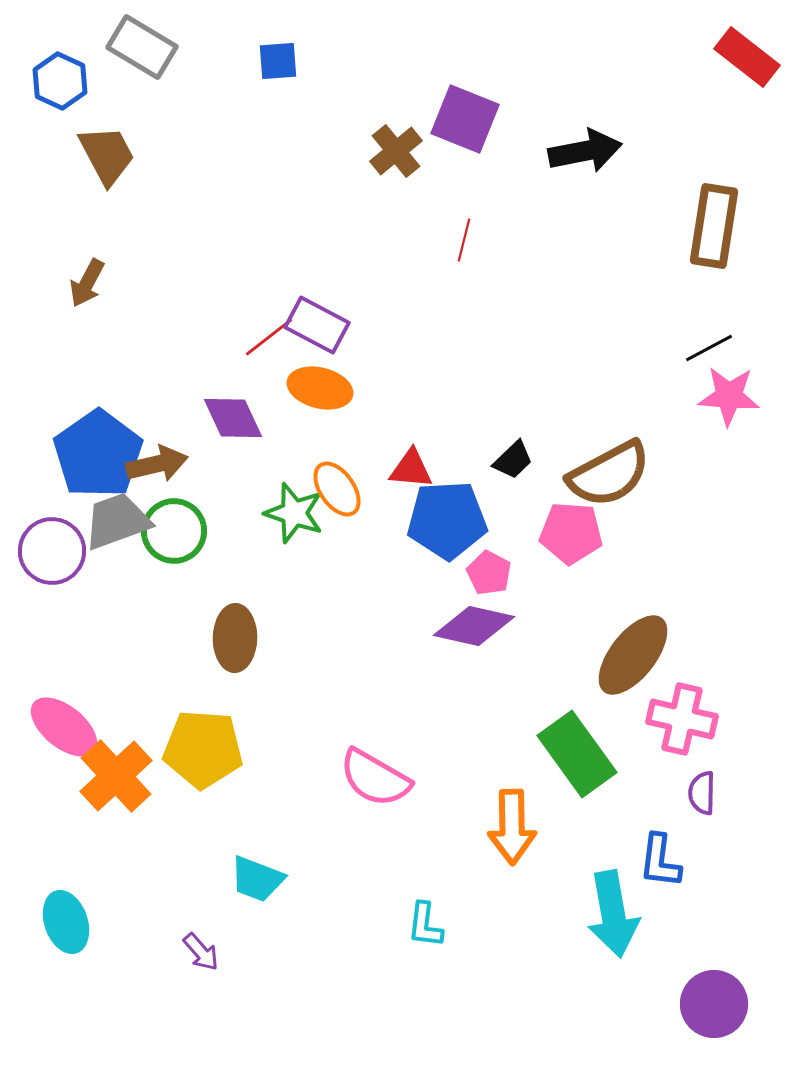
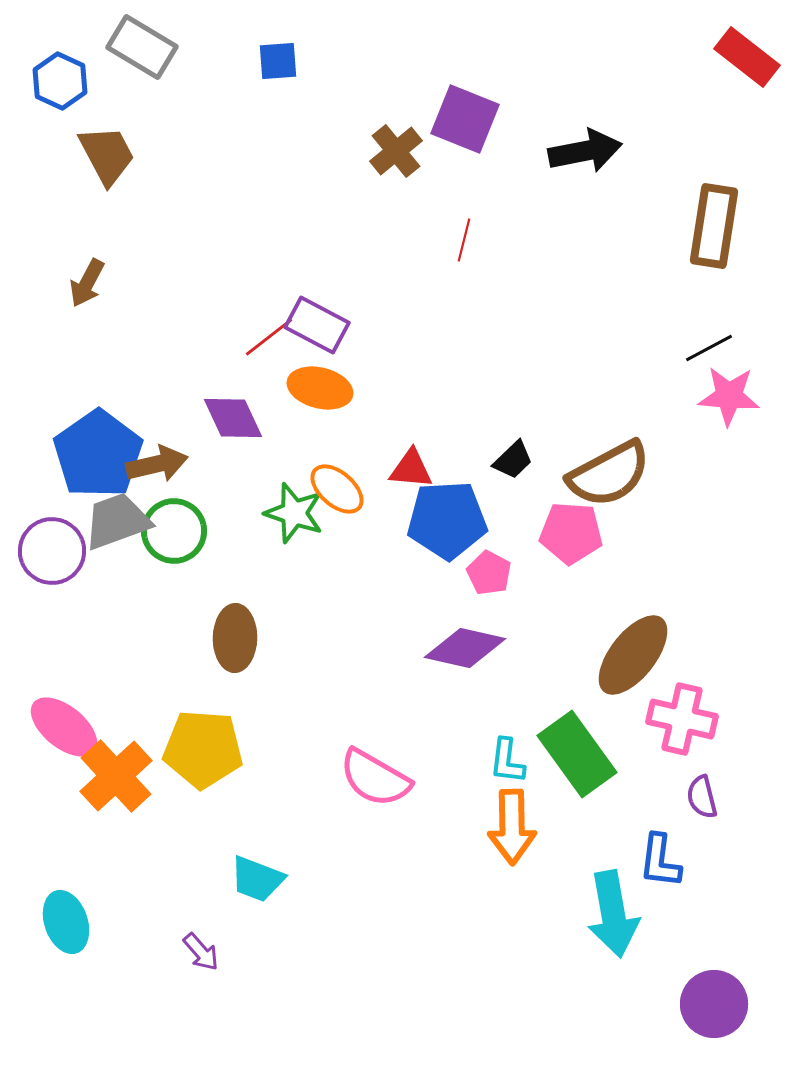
orange ellipse at (337, 489): rotated 14 degrees counterclockwise
purple diamond at (474, 626): moved 9 px left, 22 px down
purple semicircle at (702, 793): moved 4 px down; rotated 15 degrees counterclockwise
cyan L-shape at (425, 925): moved 82 px right, 164 px up
